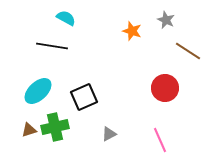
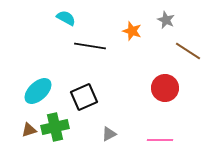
black line: moved 38 px right
pink line: rotated 65 degrees counterclockwise
